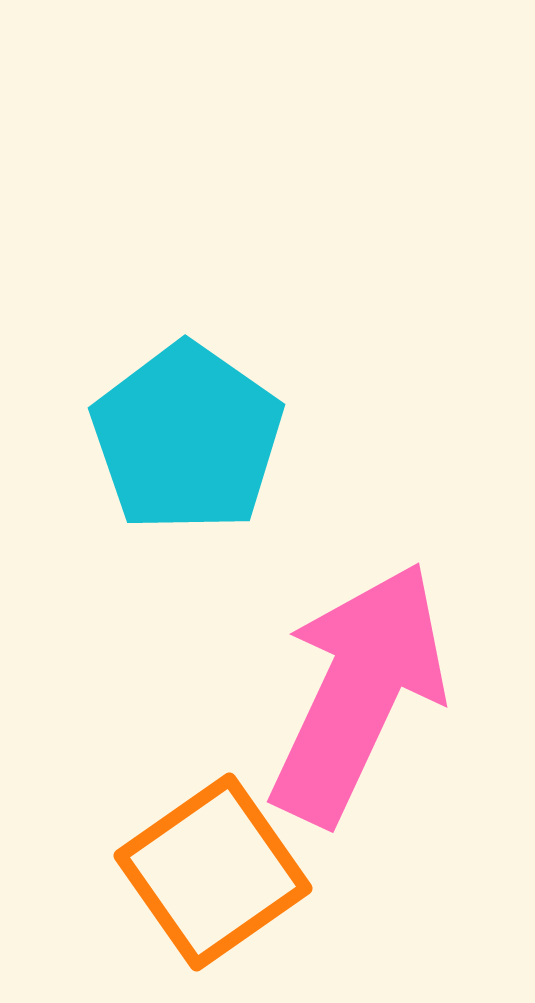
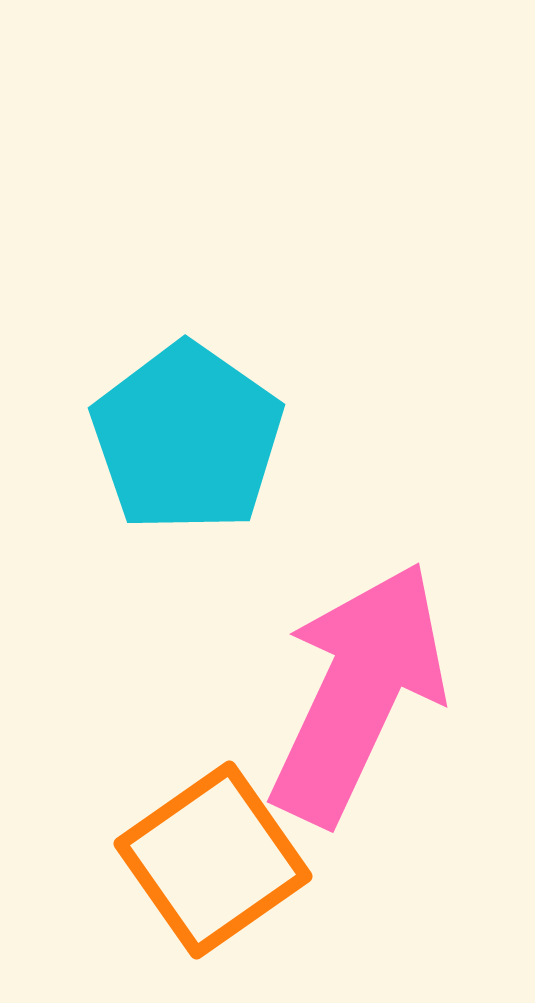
orange square: moved 12 px up
